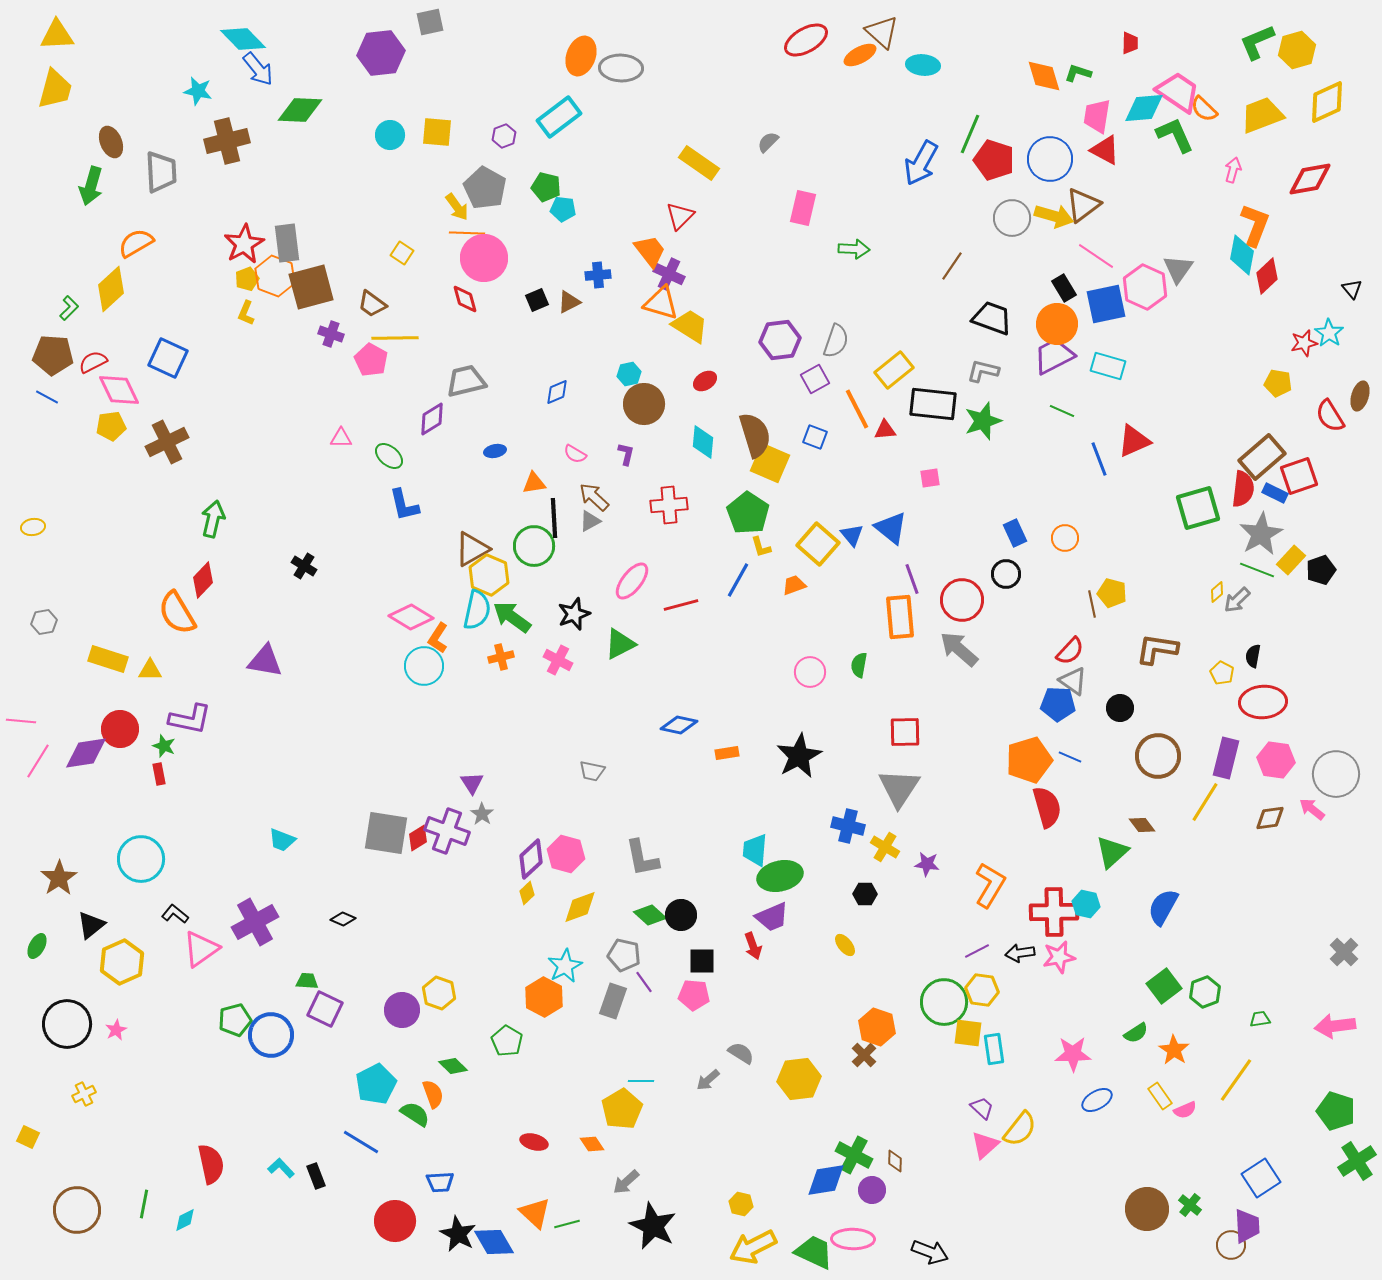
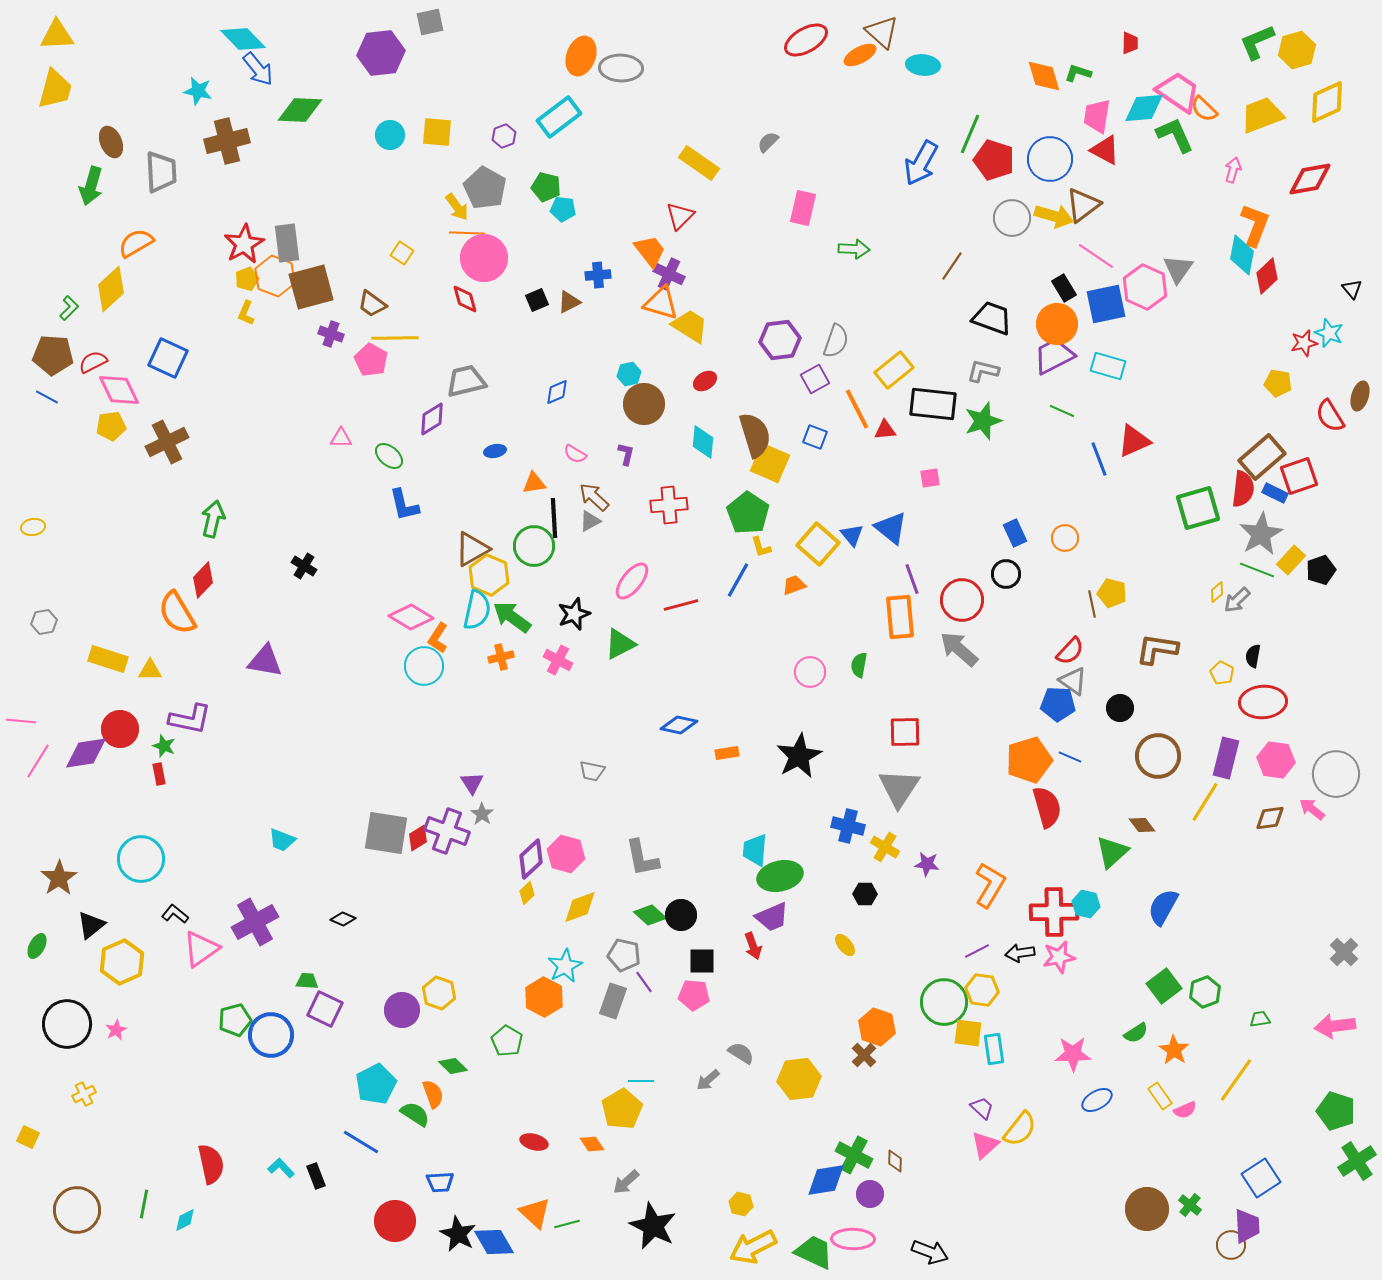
cyan star at (1329, 333): rotated 12 degrees counterclockwise
purple circle at (872, 1190): moved 2 px left, 4 px down
